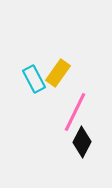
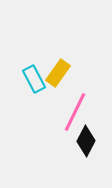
black diamond: moved 4 px right, 1 px up
